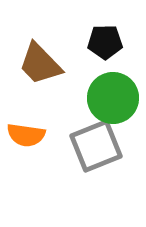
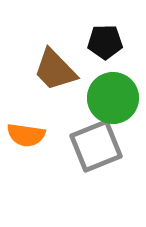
brown trapezoid: moved 15 px right, 6 px down
